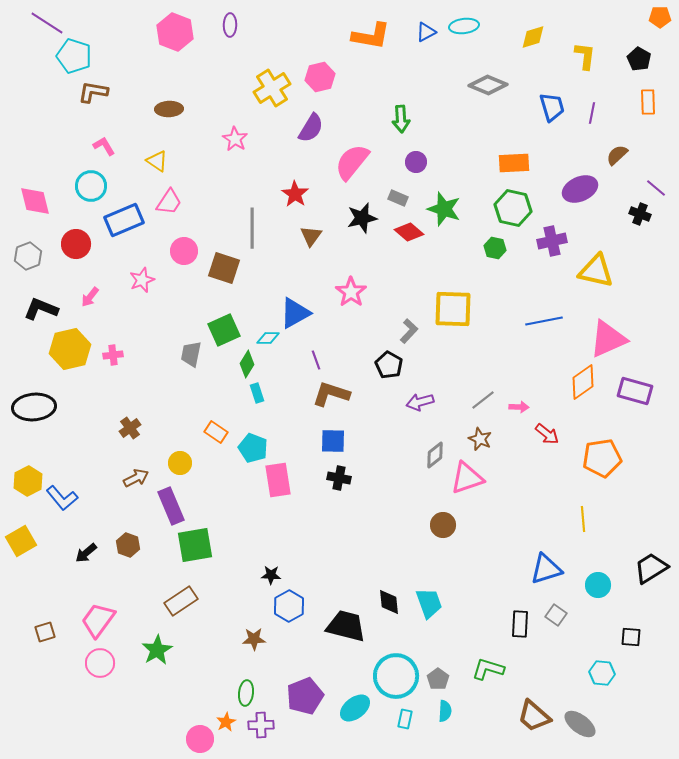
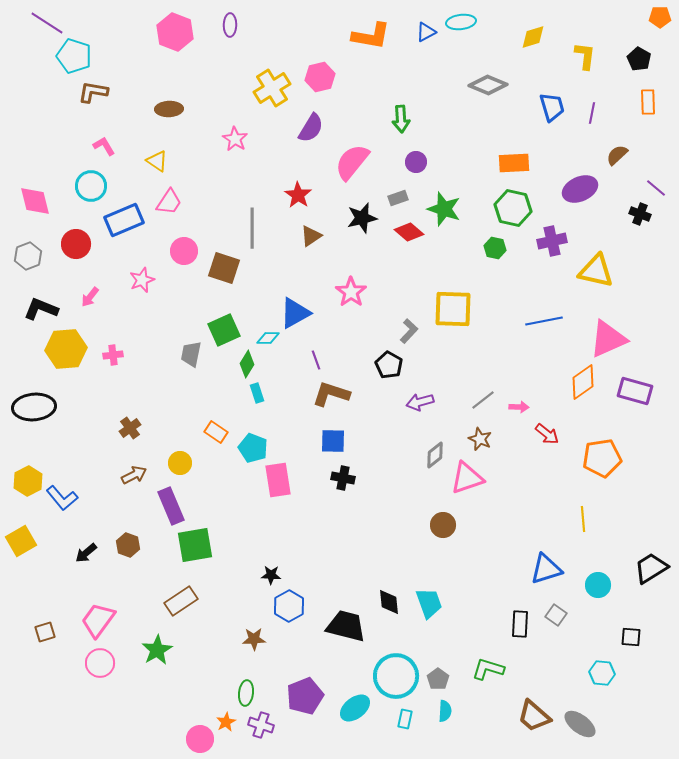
cyan ellipse at (464, 26): moved 3 px left, 4 px up
red star at (295, 194): moved 3 px right, 1 px down
gray rectangle at (398, 198): rotated 42 degrees counterclockwise
brown triangle at (311, 236): rotated 20 degrees clockwise
yellow hexagon at (70, 349): moved 4 px left; rotated 9 degrees clockwise
brown arrow at (136, 478): moved 2 px left, 3 px up
black cross at (339, 478): moved 4 px right
purple cross at (261, 725): rotated 20 degrees clockwise
